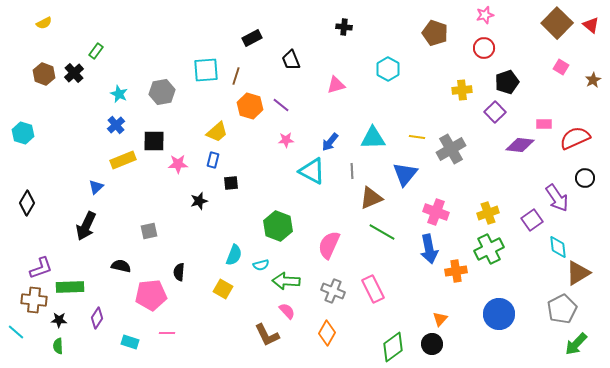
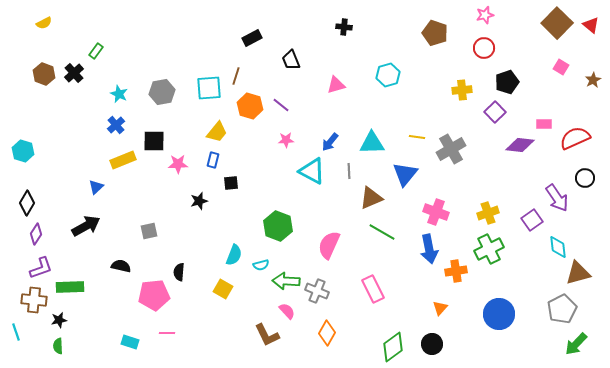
cyan hexagon at (388, 69): moved 6 px down; rotated 15 degrees clockwise
cyan square at (206, 70): moved 3 px right, 18 px down
yellow trapezoid at (217, 132): rotated 10 degrees counterclockwise
cyan hexagon at (23, 133): moved 18 px down
cyan triangle at (373, 138): moved 1 px left, 5 px down
gray line at (352, 171): moved 3 px left
black arrow at (86, 226): rotated 144 degrees counterclockwise
brown triangle at (578, 273): rotated 16 degrees clockwise
gray cross at (333, 291): moved 16 px left
pink pentagon at (151, 295): moved 3 px right
purple diamond at (97, 318): moved 61 px left, 84 px up
orange triangle at (440, 319): moved 11 px up
black star at (59, 320): rotated 14 degrees counterclockwise
cyan line at (16, 332): rotated 30 degrees clockwise
